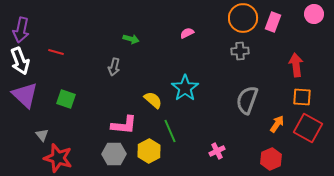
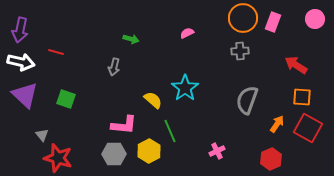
pink circle: moved 1 px right, 5 px down
purple arrow: moved 1 px left
white arrow: moved 1 px right, 1 px down; rotated 56 degrees counterclockwise
red arrow: rotated 50 degrees counterclockwise
